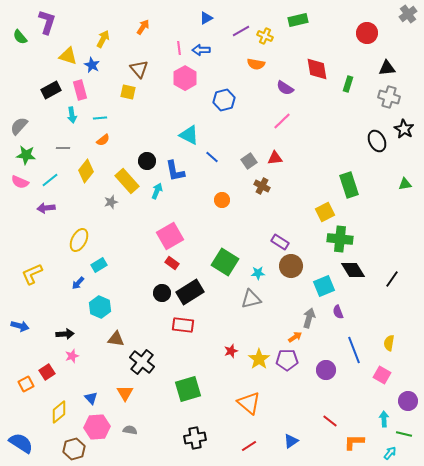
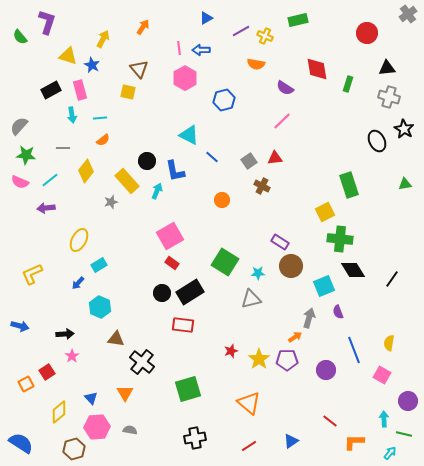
pink star at (72, 356): rotated 16 degrees counterclockwise
